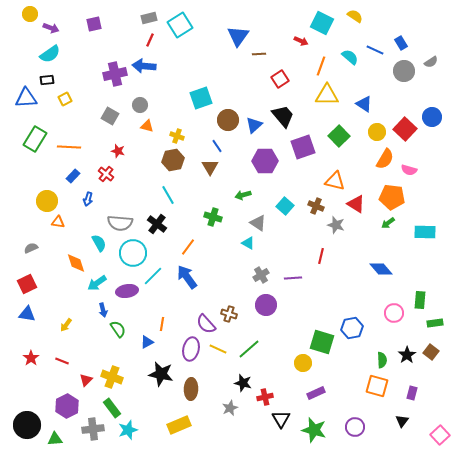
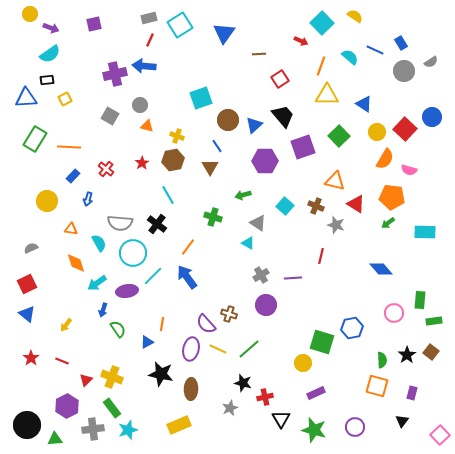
cyan square at (322, 23): rotated 20 degrees clockwise
blue triangle at (238, 36): moved 14 px left, 3 px up
red star at (118, 151): moved 24 px right, 12 px down; rotated 24 degrees clockwise
red cross at (106, 174): moved 5 px up
orange triangle at (58, 222): moved 13 px right, 7 px down
blue arrow at (103, 310): rotated 32 degrees clockwise
blue triangle at (27, 314): rotated 30 degrees clockwise
green rectangle at (435, 323): moved 1 px left, 2 px up
